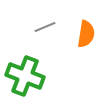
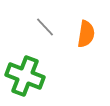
gray line: rotated 70 degrees clockwise
